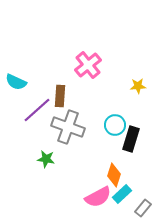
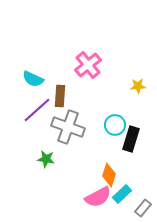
cyan semicircle: moved 17 px right, 3 px up
orange diamond: moved 5 px left
